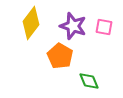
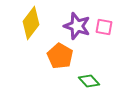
purple star: moved 4 px right
green diamond: rotated 20 degrees counterclockwise
